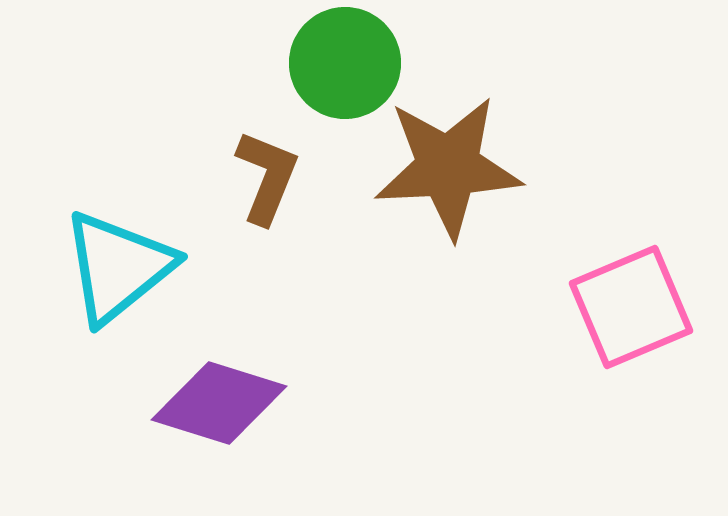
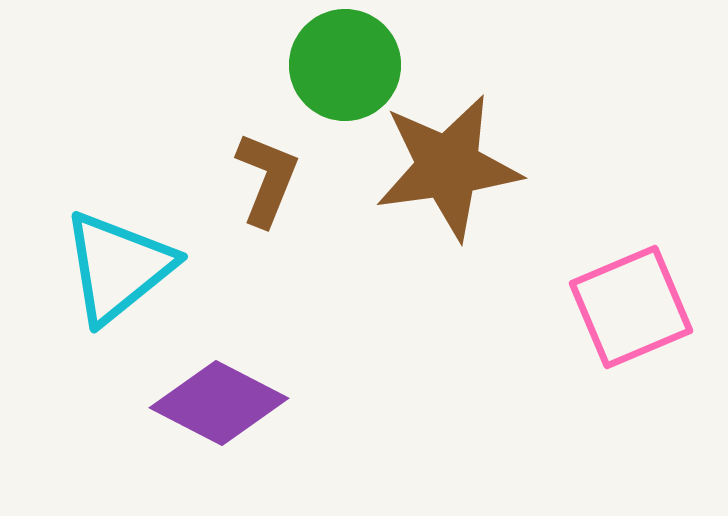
green circle: moved 2 px down
brown star: rotated 5 degrees counterclockwise
brown L-shape: moved 2 px down
purple diamond: rotated 10 degrees clockwise
